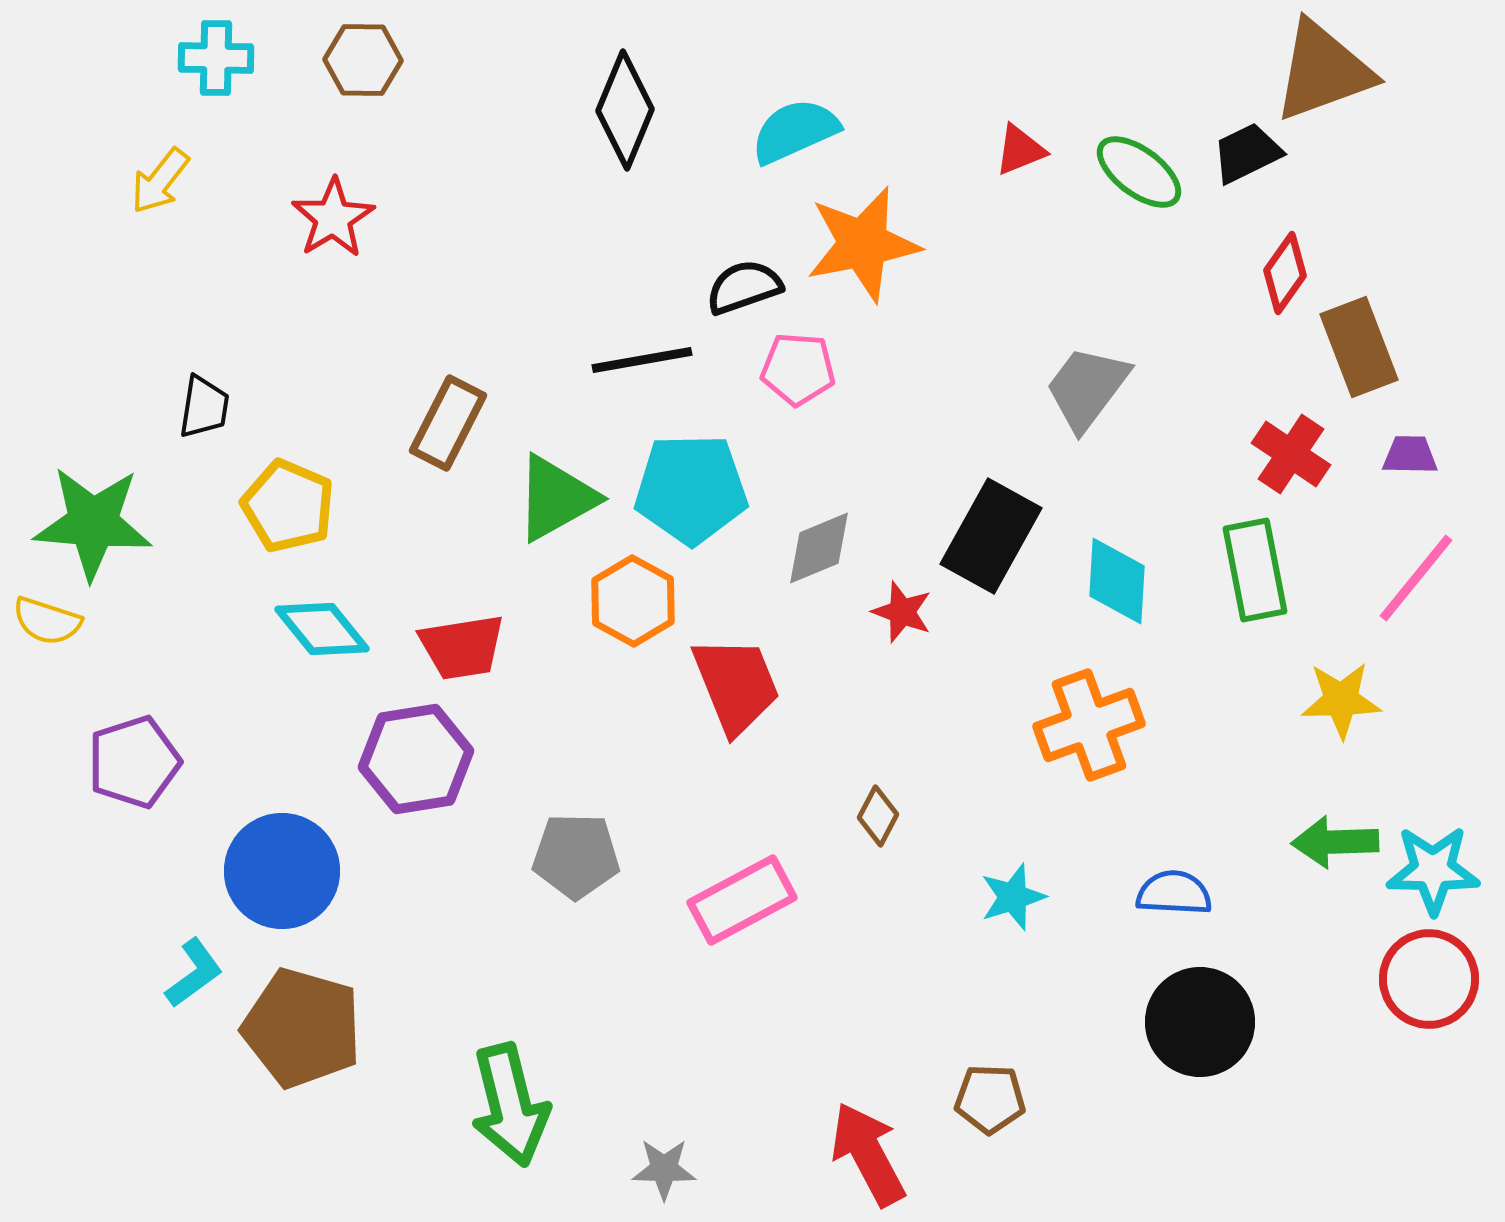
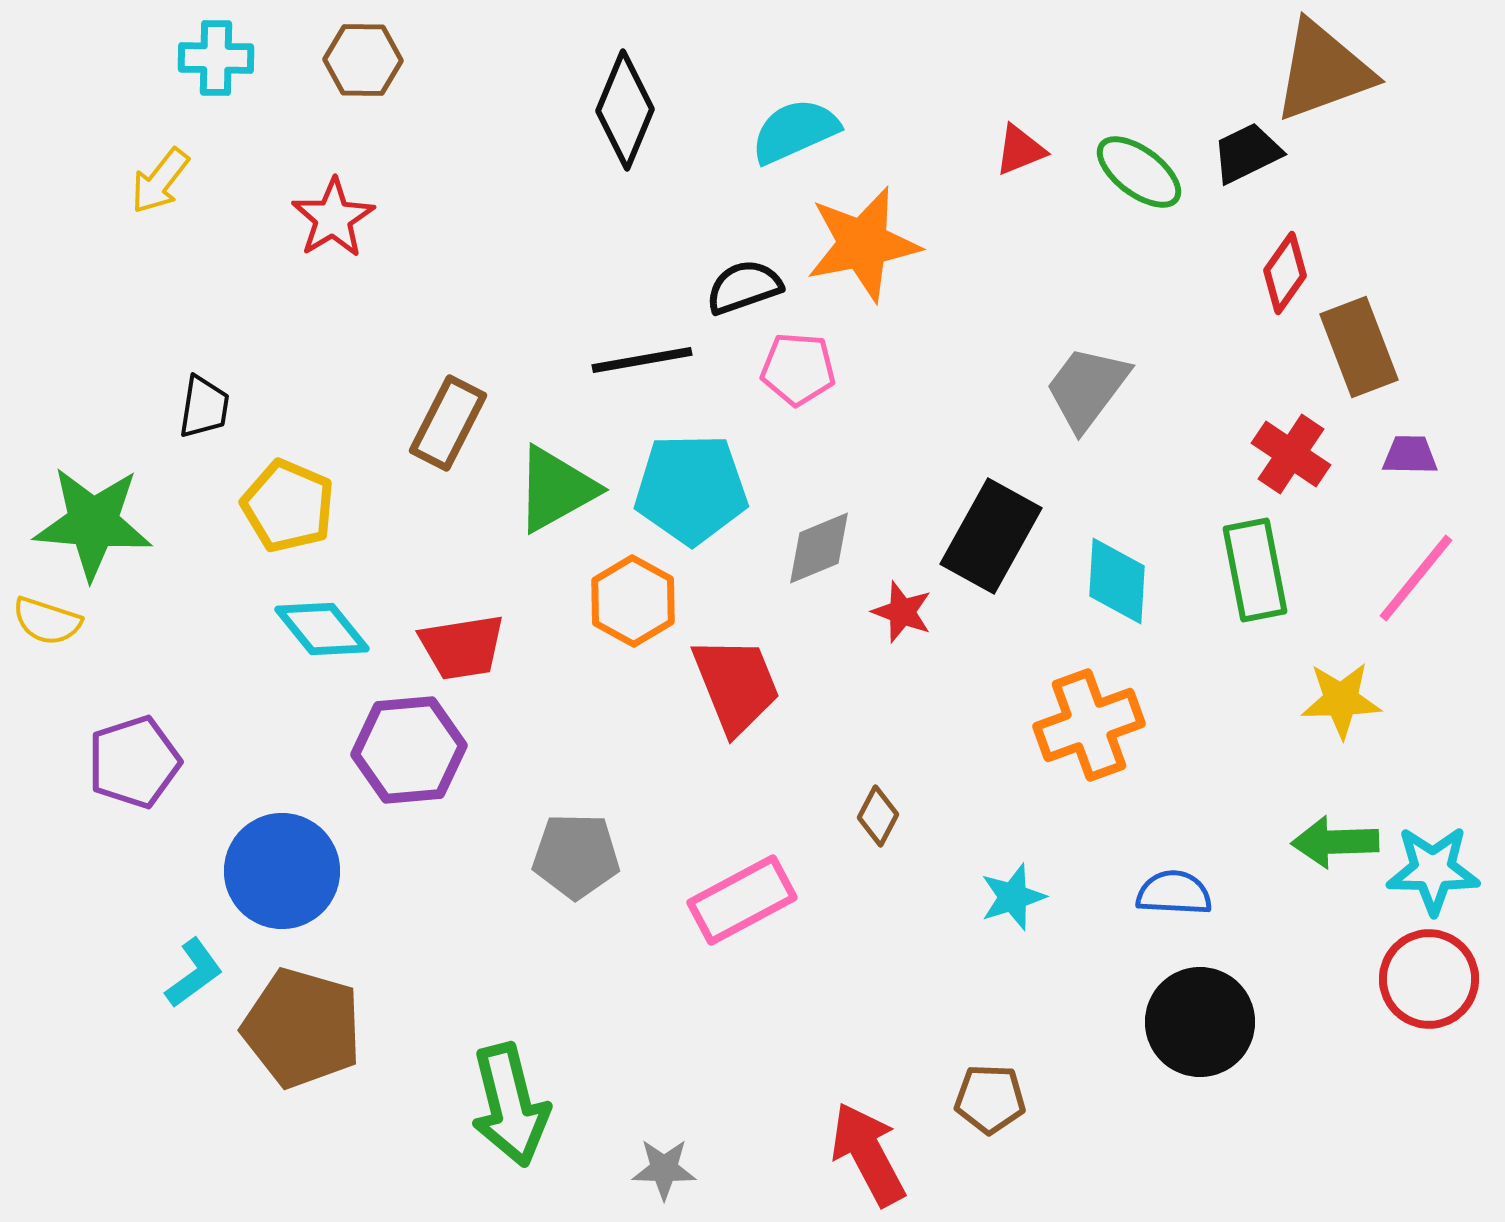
green triangle at (556, 498): moved 9 px up
purple hexagon at (416, 759): moved 7 px left, 9 px up; rotated 4 degrees clockwise
